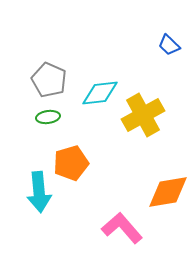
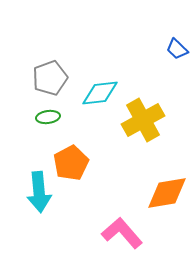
blue trapezoid: moved 8 px right, 4 px down
gray pentagon: moved 1 px right, 2 px up; rotated 28 degrees clockwise
yellow cross: moved 5 px down
orange pentagon: rotated 12 degrees counterclockwise
orange diamond: moved 1 px left, 1 px down
pink L-shape: moved 5 px down
